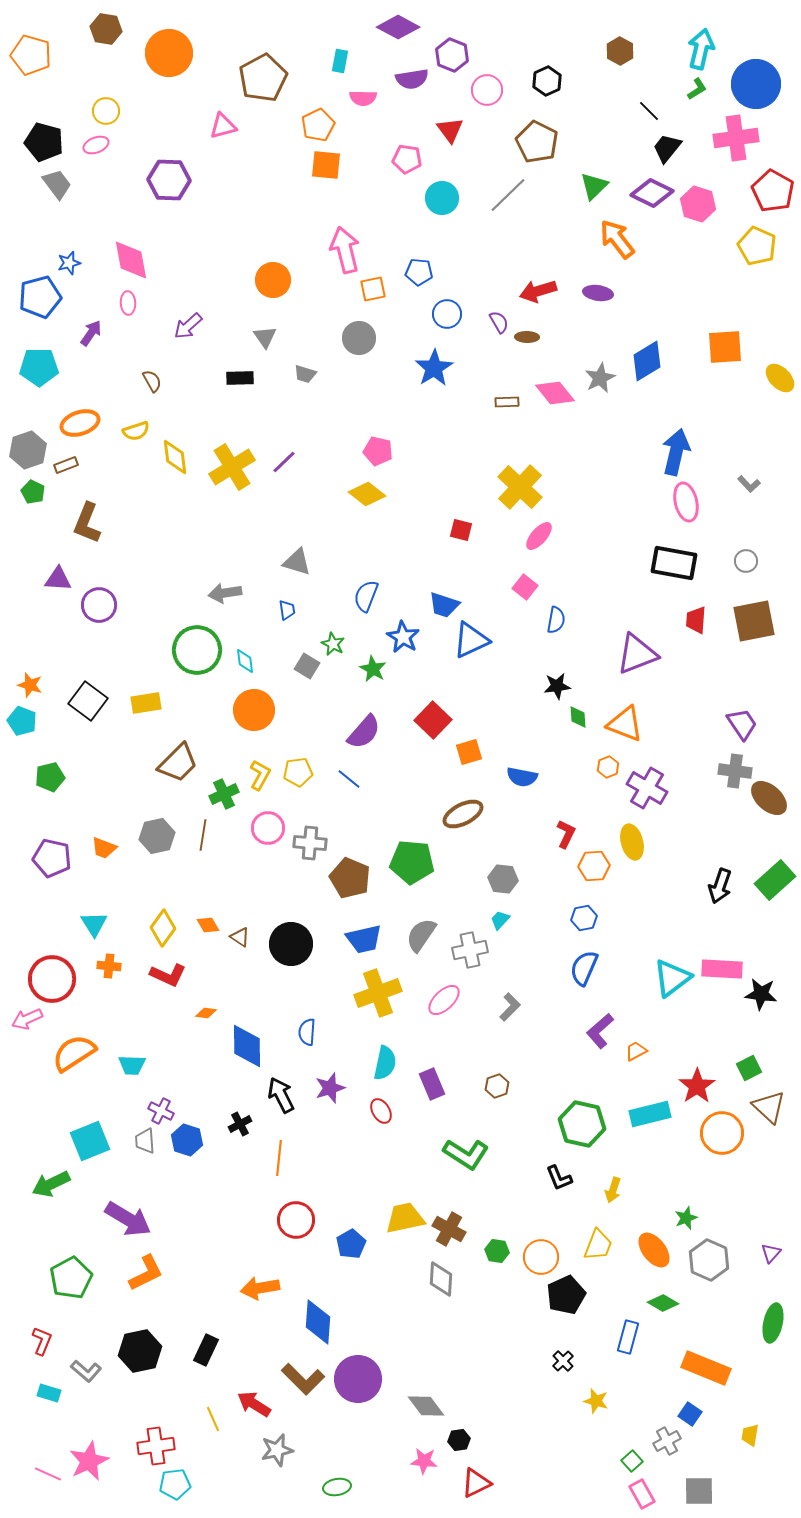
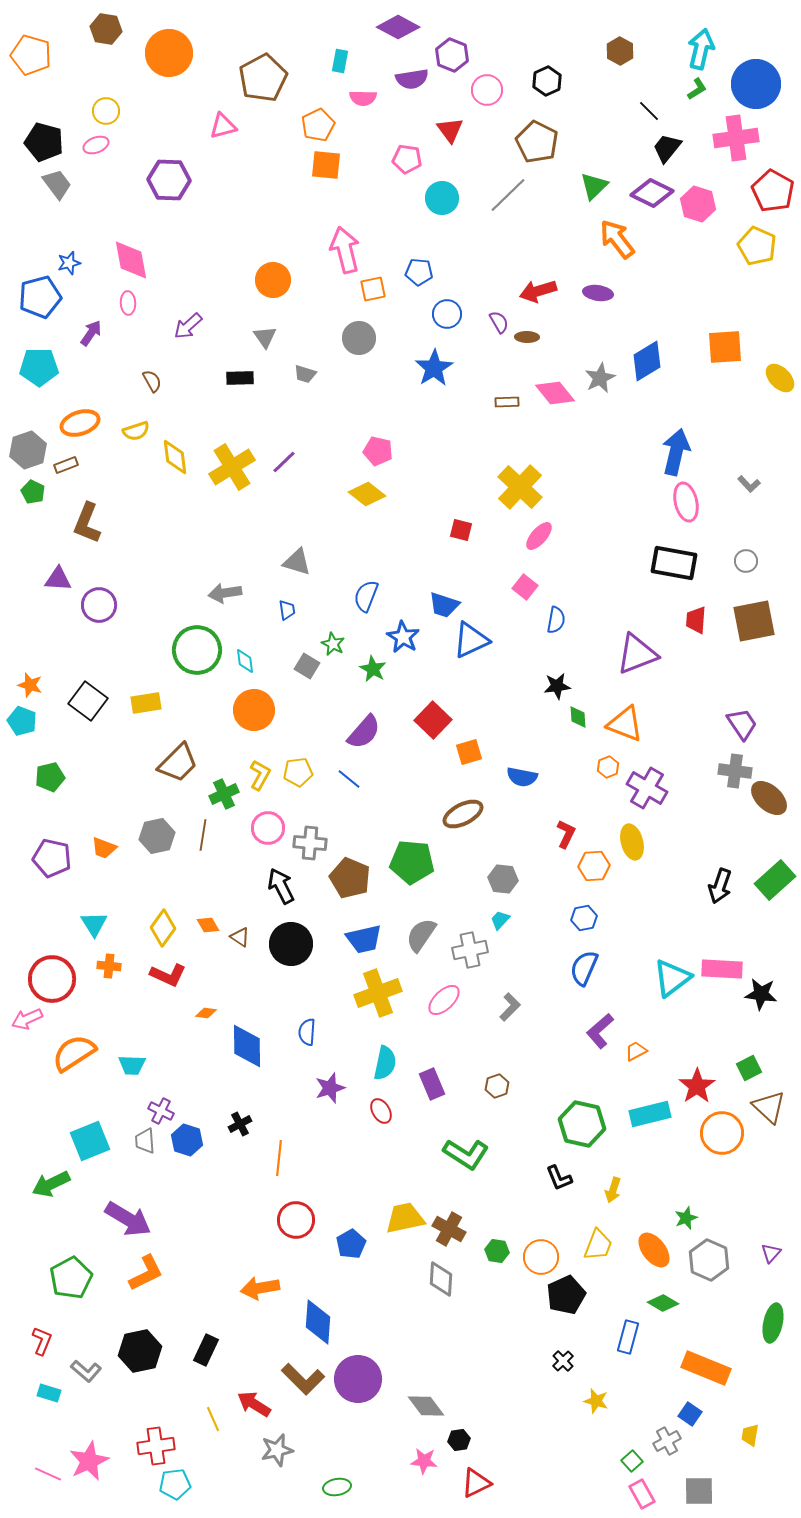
black arrow at (281, 1095): moved 209 px up
